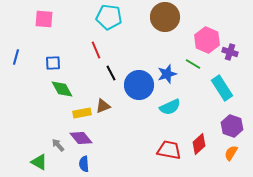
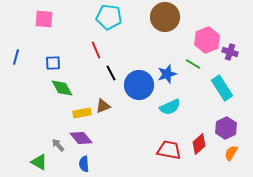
pink hexagon: rotated 15 degrees clockwise
green diamond: moved 1 px up
purple hexagon: moved 6 px left, 2 px down; rotated 15 degrees clockwise
